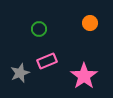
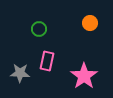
pink rectangle: rotated 54 degrees counterclockwise
gray star: rotated 24 degrees clockwise
